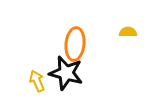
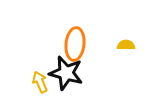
yellow semicircle: moved 2 px left, 13 px down
yellow arrow: moved 3 px right, 1 px down
